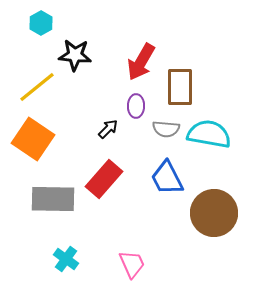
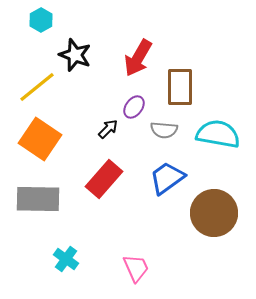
cyan hexagon: moved 3 px up
black star: rotated 16 degrees clockwise
red arrow: moved 3 px left, 4 px up
purple ellipse: moved 2 px left, 1 px down; rotated 35 degrees clockwise
gray semicircle: moved 2 px left, 1 px down
cyan semicircle: moved 9 px right
orange square: moved 7 px right
blue trapezoid: rotated 81 degrees clockwise
gray rectangle: moved 15 px left
pink trapezoid: moved 4 px right, 4 px down
